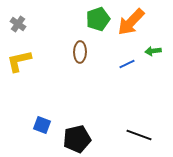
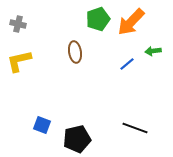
gray cross: rotated 21 degrees counterclockwise
brown ellipse: moved 5 px left; rotated 10 degrees counterclockwise
blue line: rotated 14 degrees counterclockwise
black line: moved 4 px left, 7 px up
